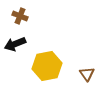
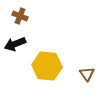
yellow hexagon: rotated 16 degrees clockwise
